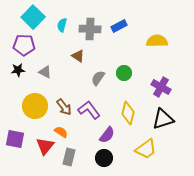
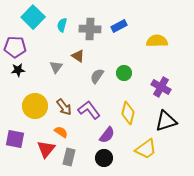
purple pentagon: moved 9 px left, 2 px down
gray triangle: moved 11 px right, 5 px up; rotated 40 degrees clockwise
gray semicircle: moved 1 px left, 2 px up
black triangle: moved 3 px right, 2 px down
red triangle: moved 1 px right, 3 px down
